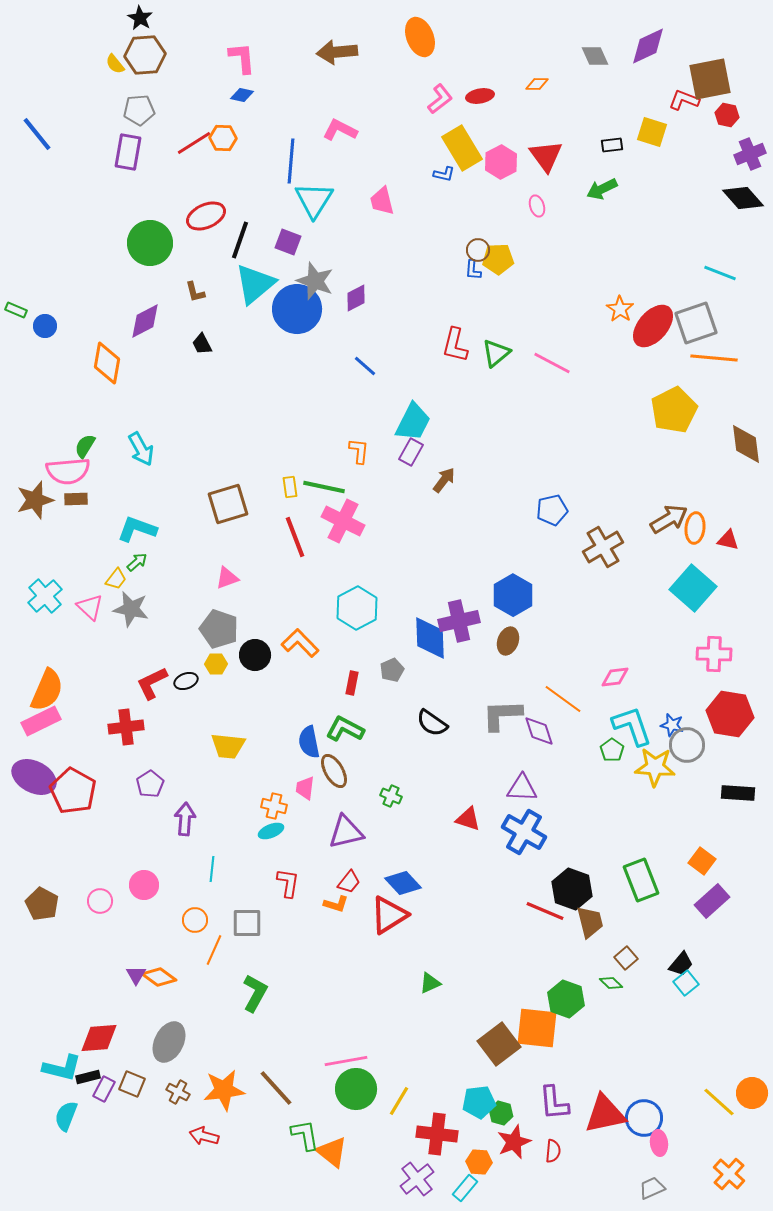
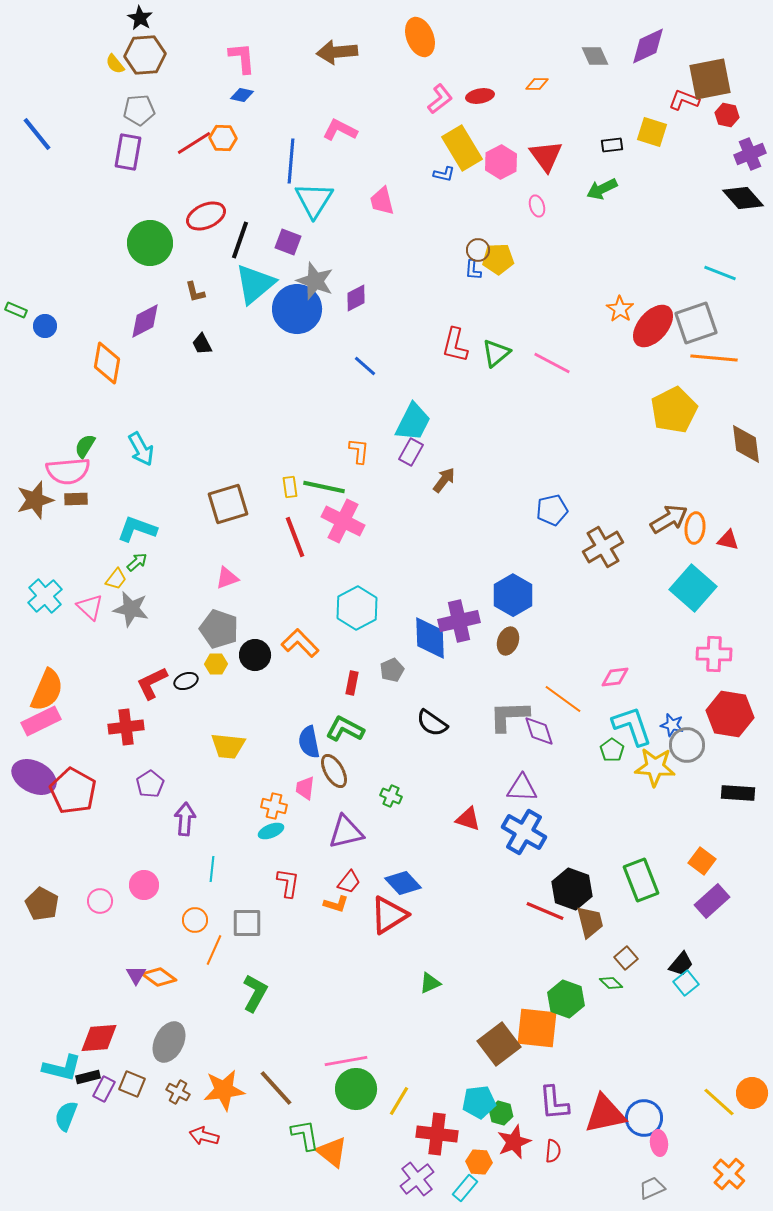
gray L-shape at (502, 715): moved 7 px right, 1 px down
